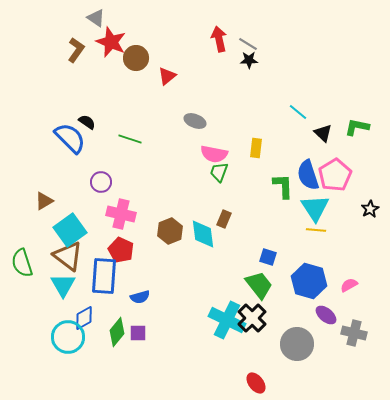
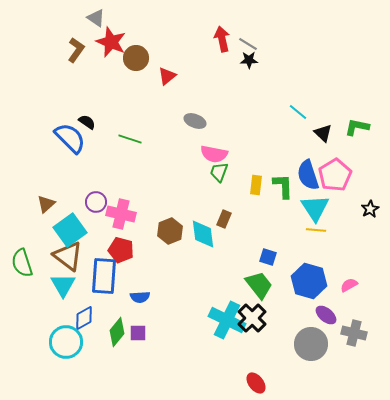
red arrow at (219, 39): moved 3 px right
yellow rectangle at (256, 148): moved 37 px down
purple circle at (101, 182): moved 5 px left, 20 px down
brown triangle at (44, 201): moved 2 px right, 3 px down; rotated 12 degrees counterclockwise
red pentagon at (121, 250): rotated 10 degrees counterclockwise
blue semicircle at (140, 297): rotated 12 degrees clockwise
cyan circle at (68, 337): moved 2 px left, 5 px down
gray circle at (297, 344): moved 14 px right
